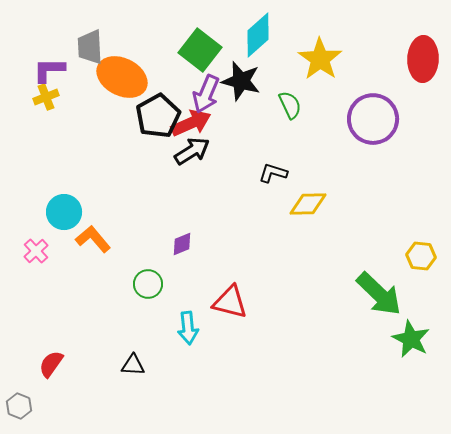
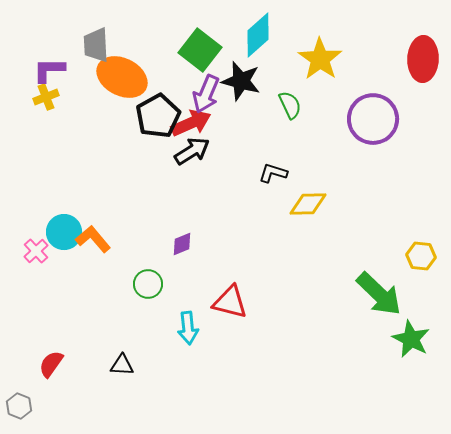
gray trapezoid: moved 6 px right, 2 px up
cyan circle: moved 20 px down
black triangle: moved 11 px left
